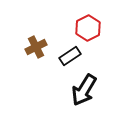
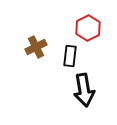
black rectangle: rotated 50 degrees counterclockwise
black arrow: rotated 40 degrees counterclockwise
